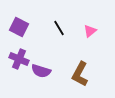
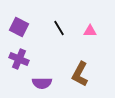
pink triangle: rotated 40 degrees clockwise
purple semicircle: moved 1 px right, 12 px down; rotated 18 degrees counterclockwise
